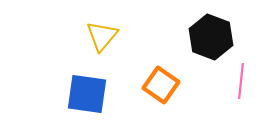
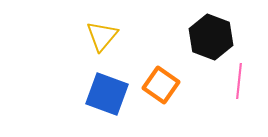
pink line: moved 2 px left
blue square: moved 20 px right; rotated 12 degrees clockwise
